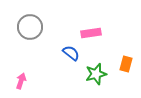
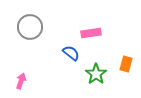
green star: rotated 20 degrees counterclockwise
